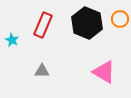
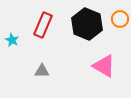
black hexagon: moved 1 px down
pink triangle: moved 6 px up
